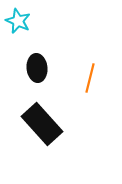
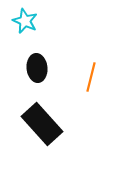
cyan star: moved 7 px right
orange line: moved 1 px right, 1 px up
